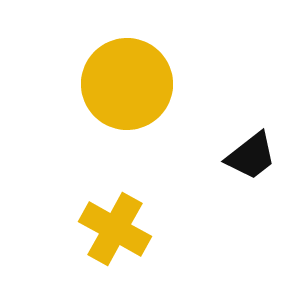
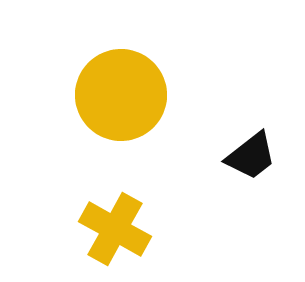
yellow circle: moved 6 px left, 11 px down
